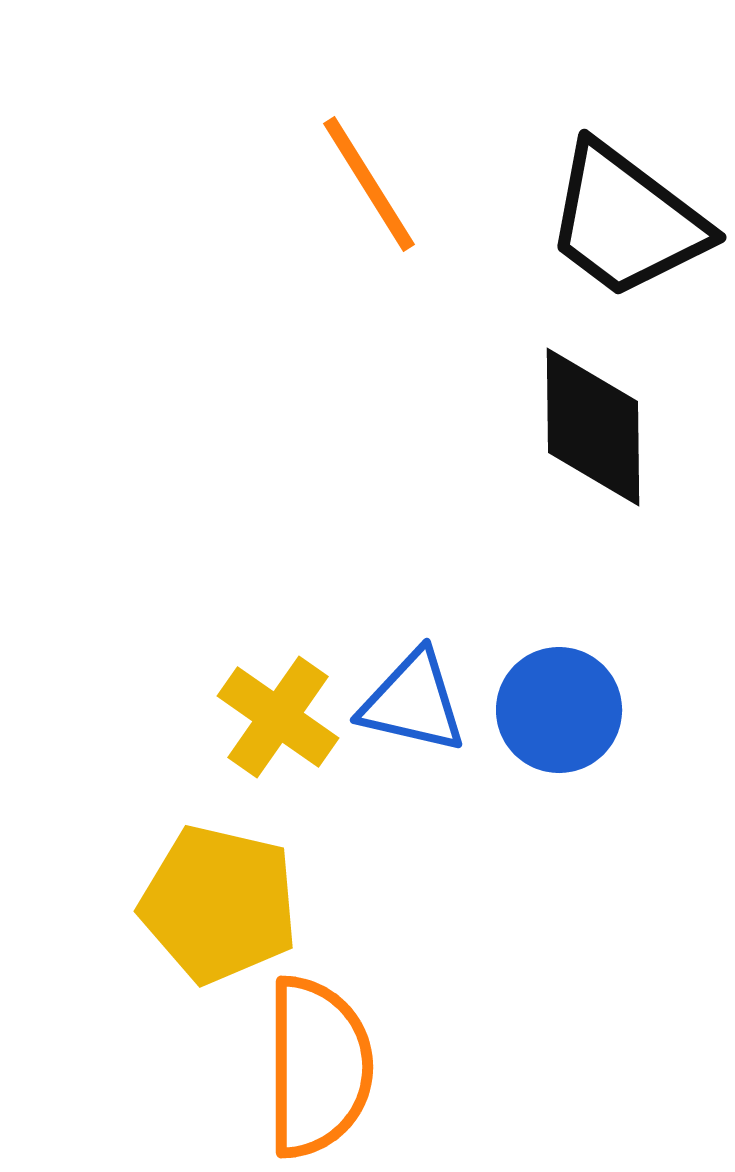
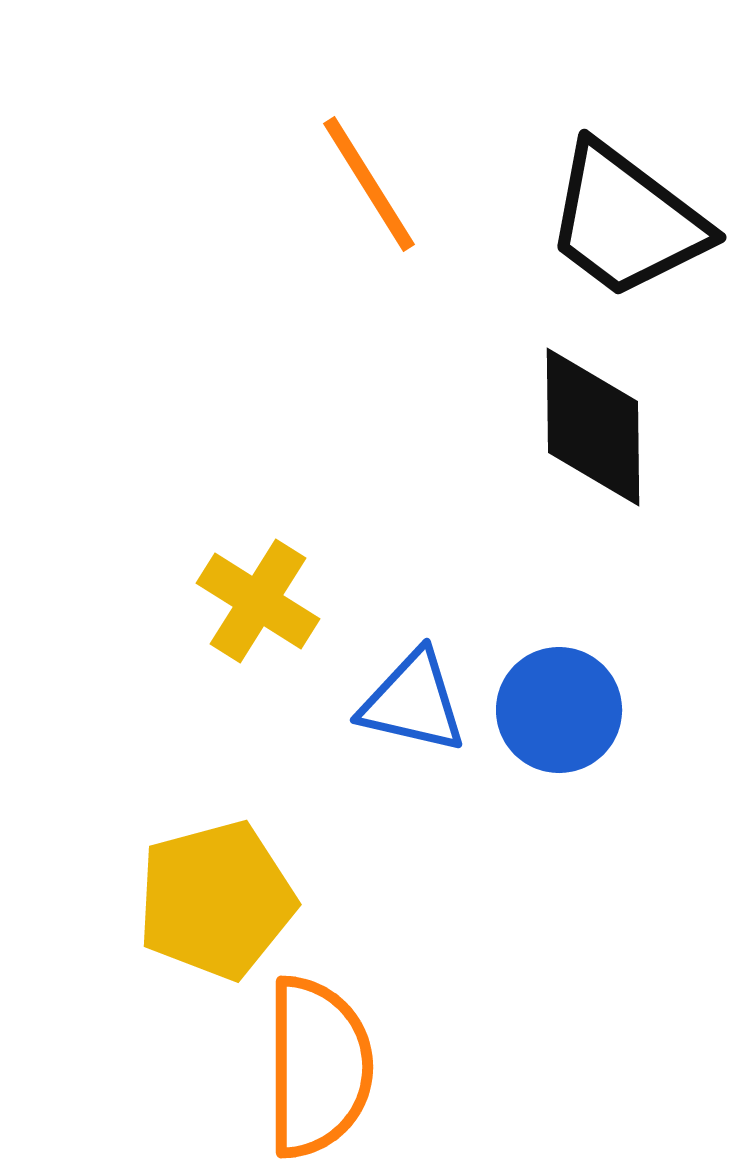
yellow cross: moved 20 px left, 116 px up; rotated 3 degrees counterclockwise
yellow pentagon: moved 3 px left, 4 px up; rotated 28 degrees counterclockwise
